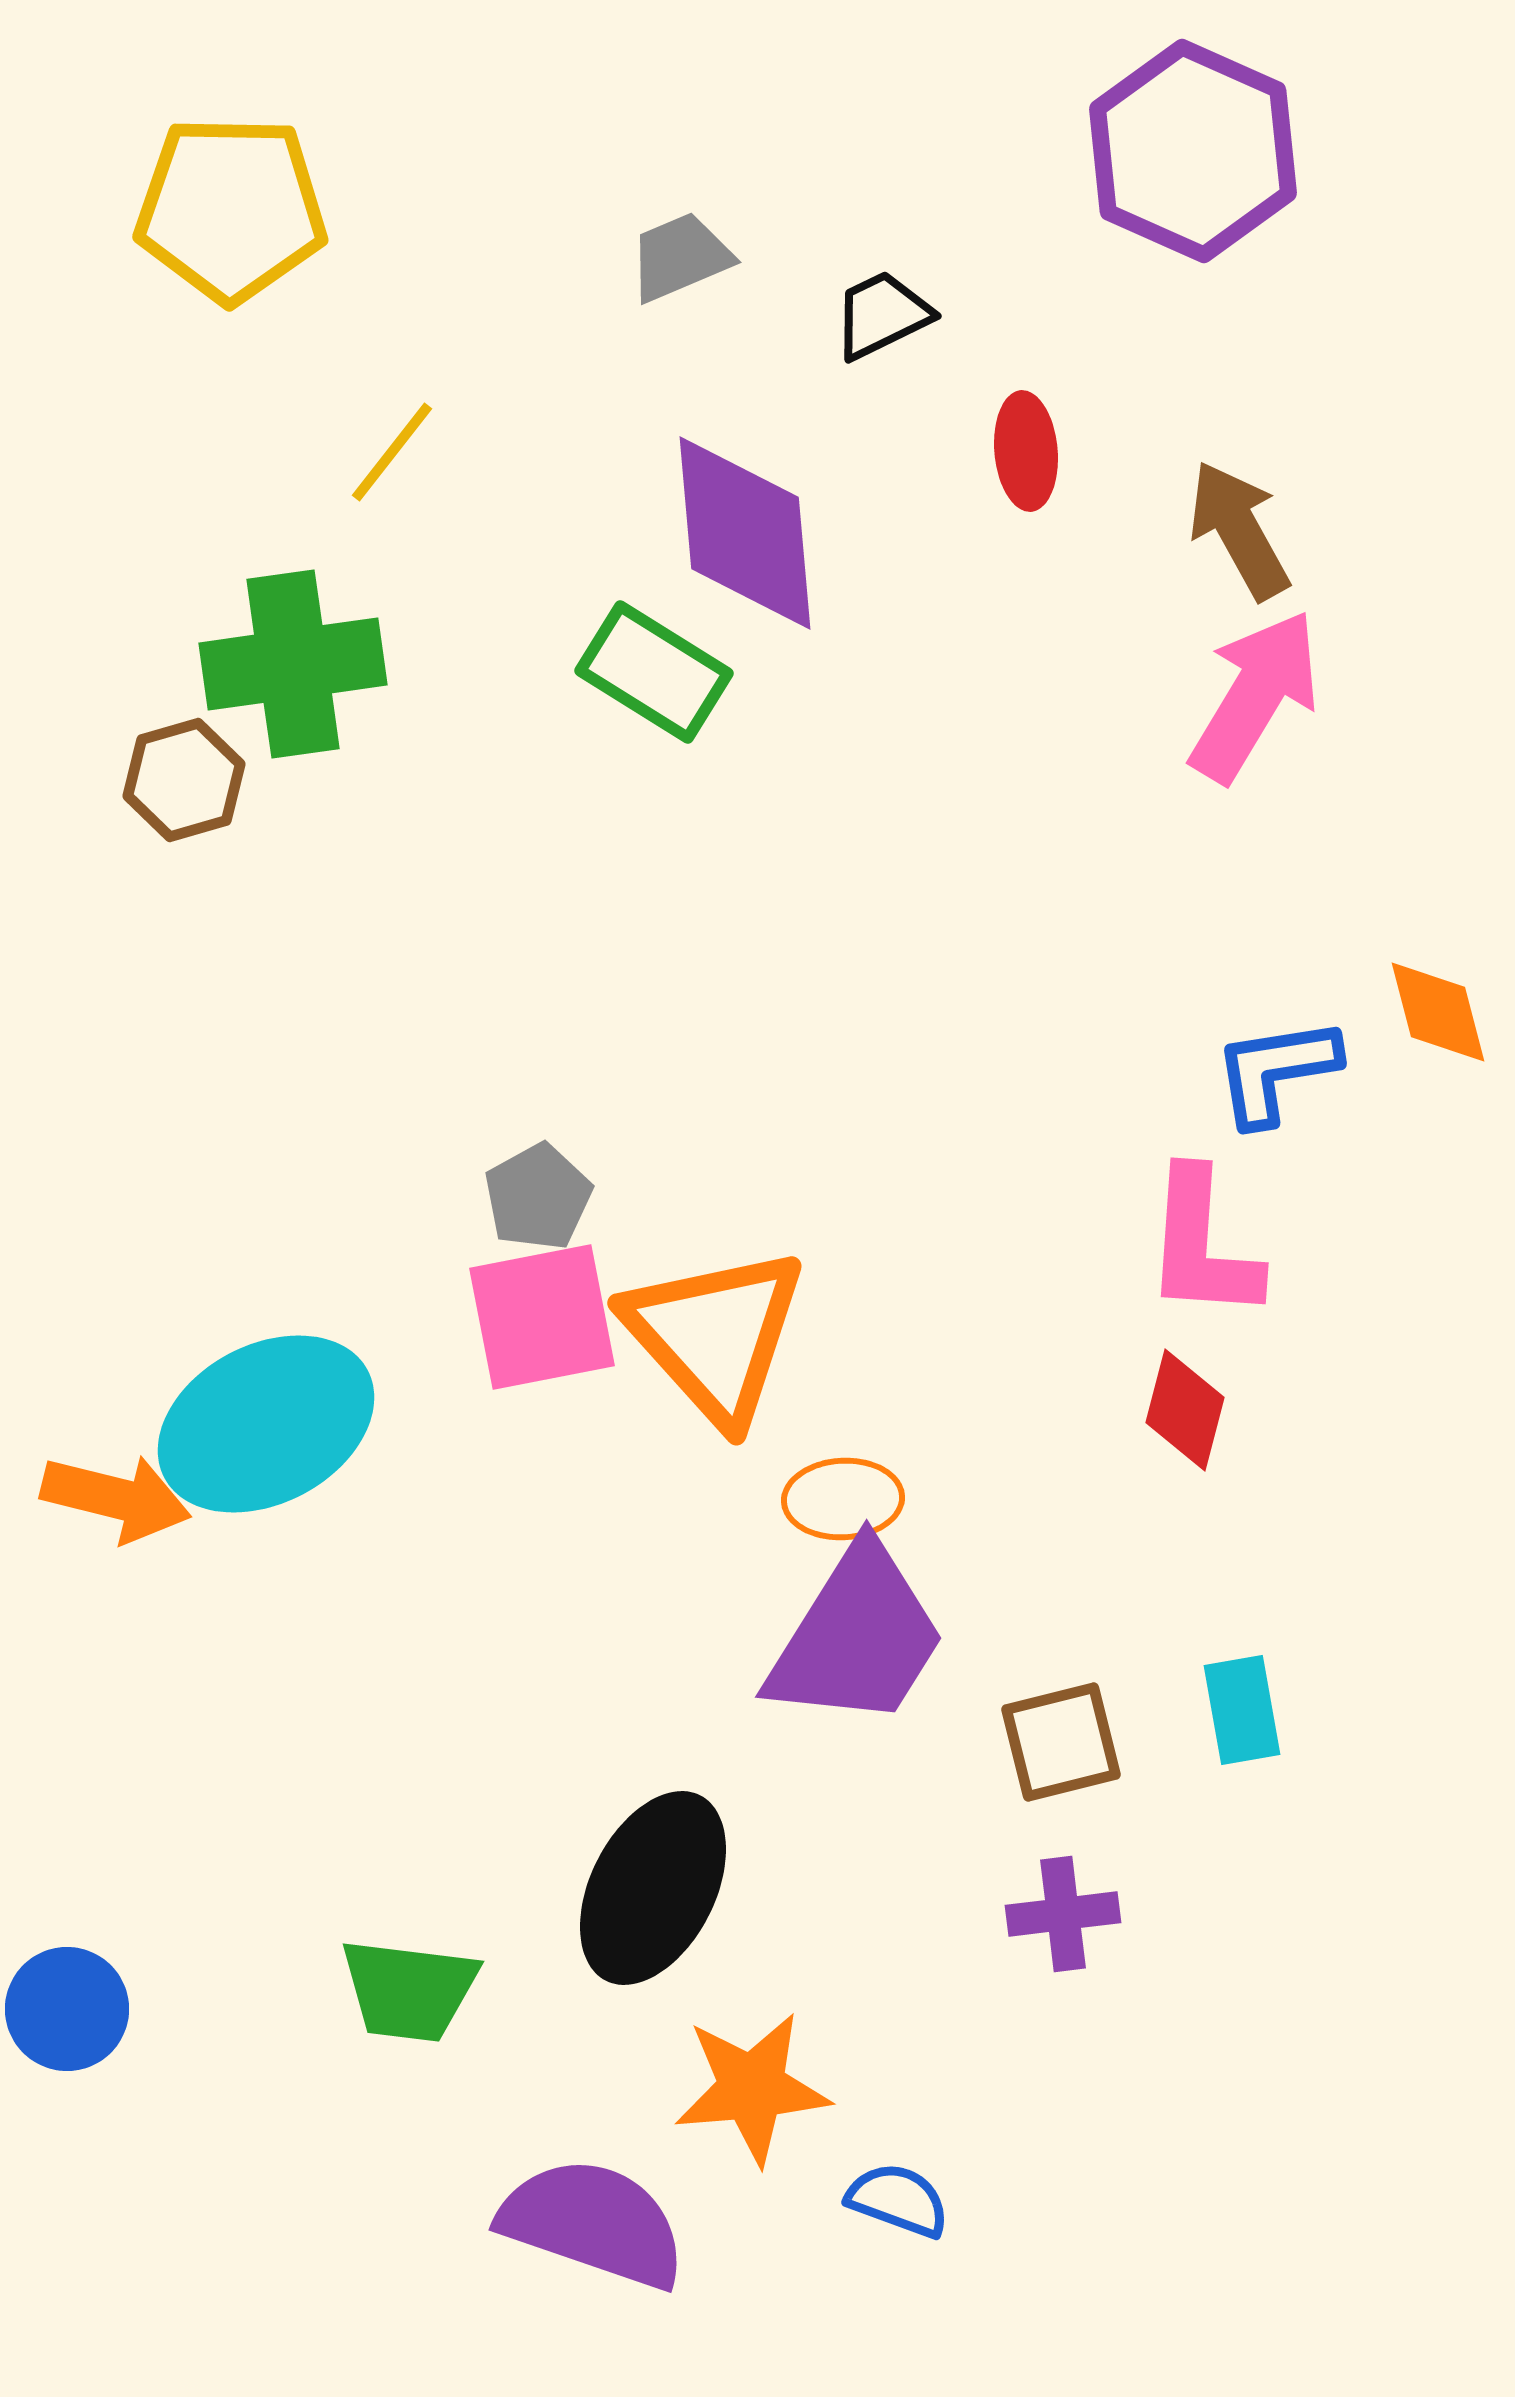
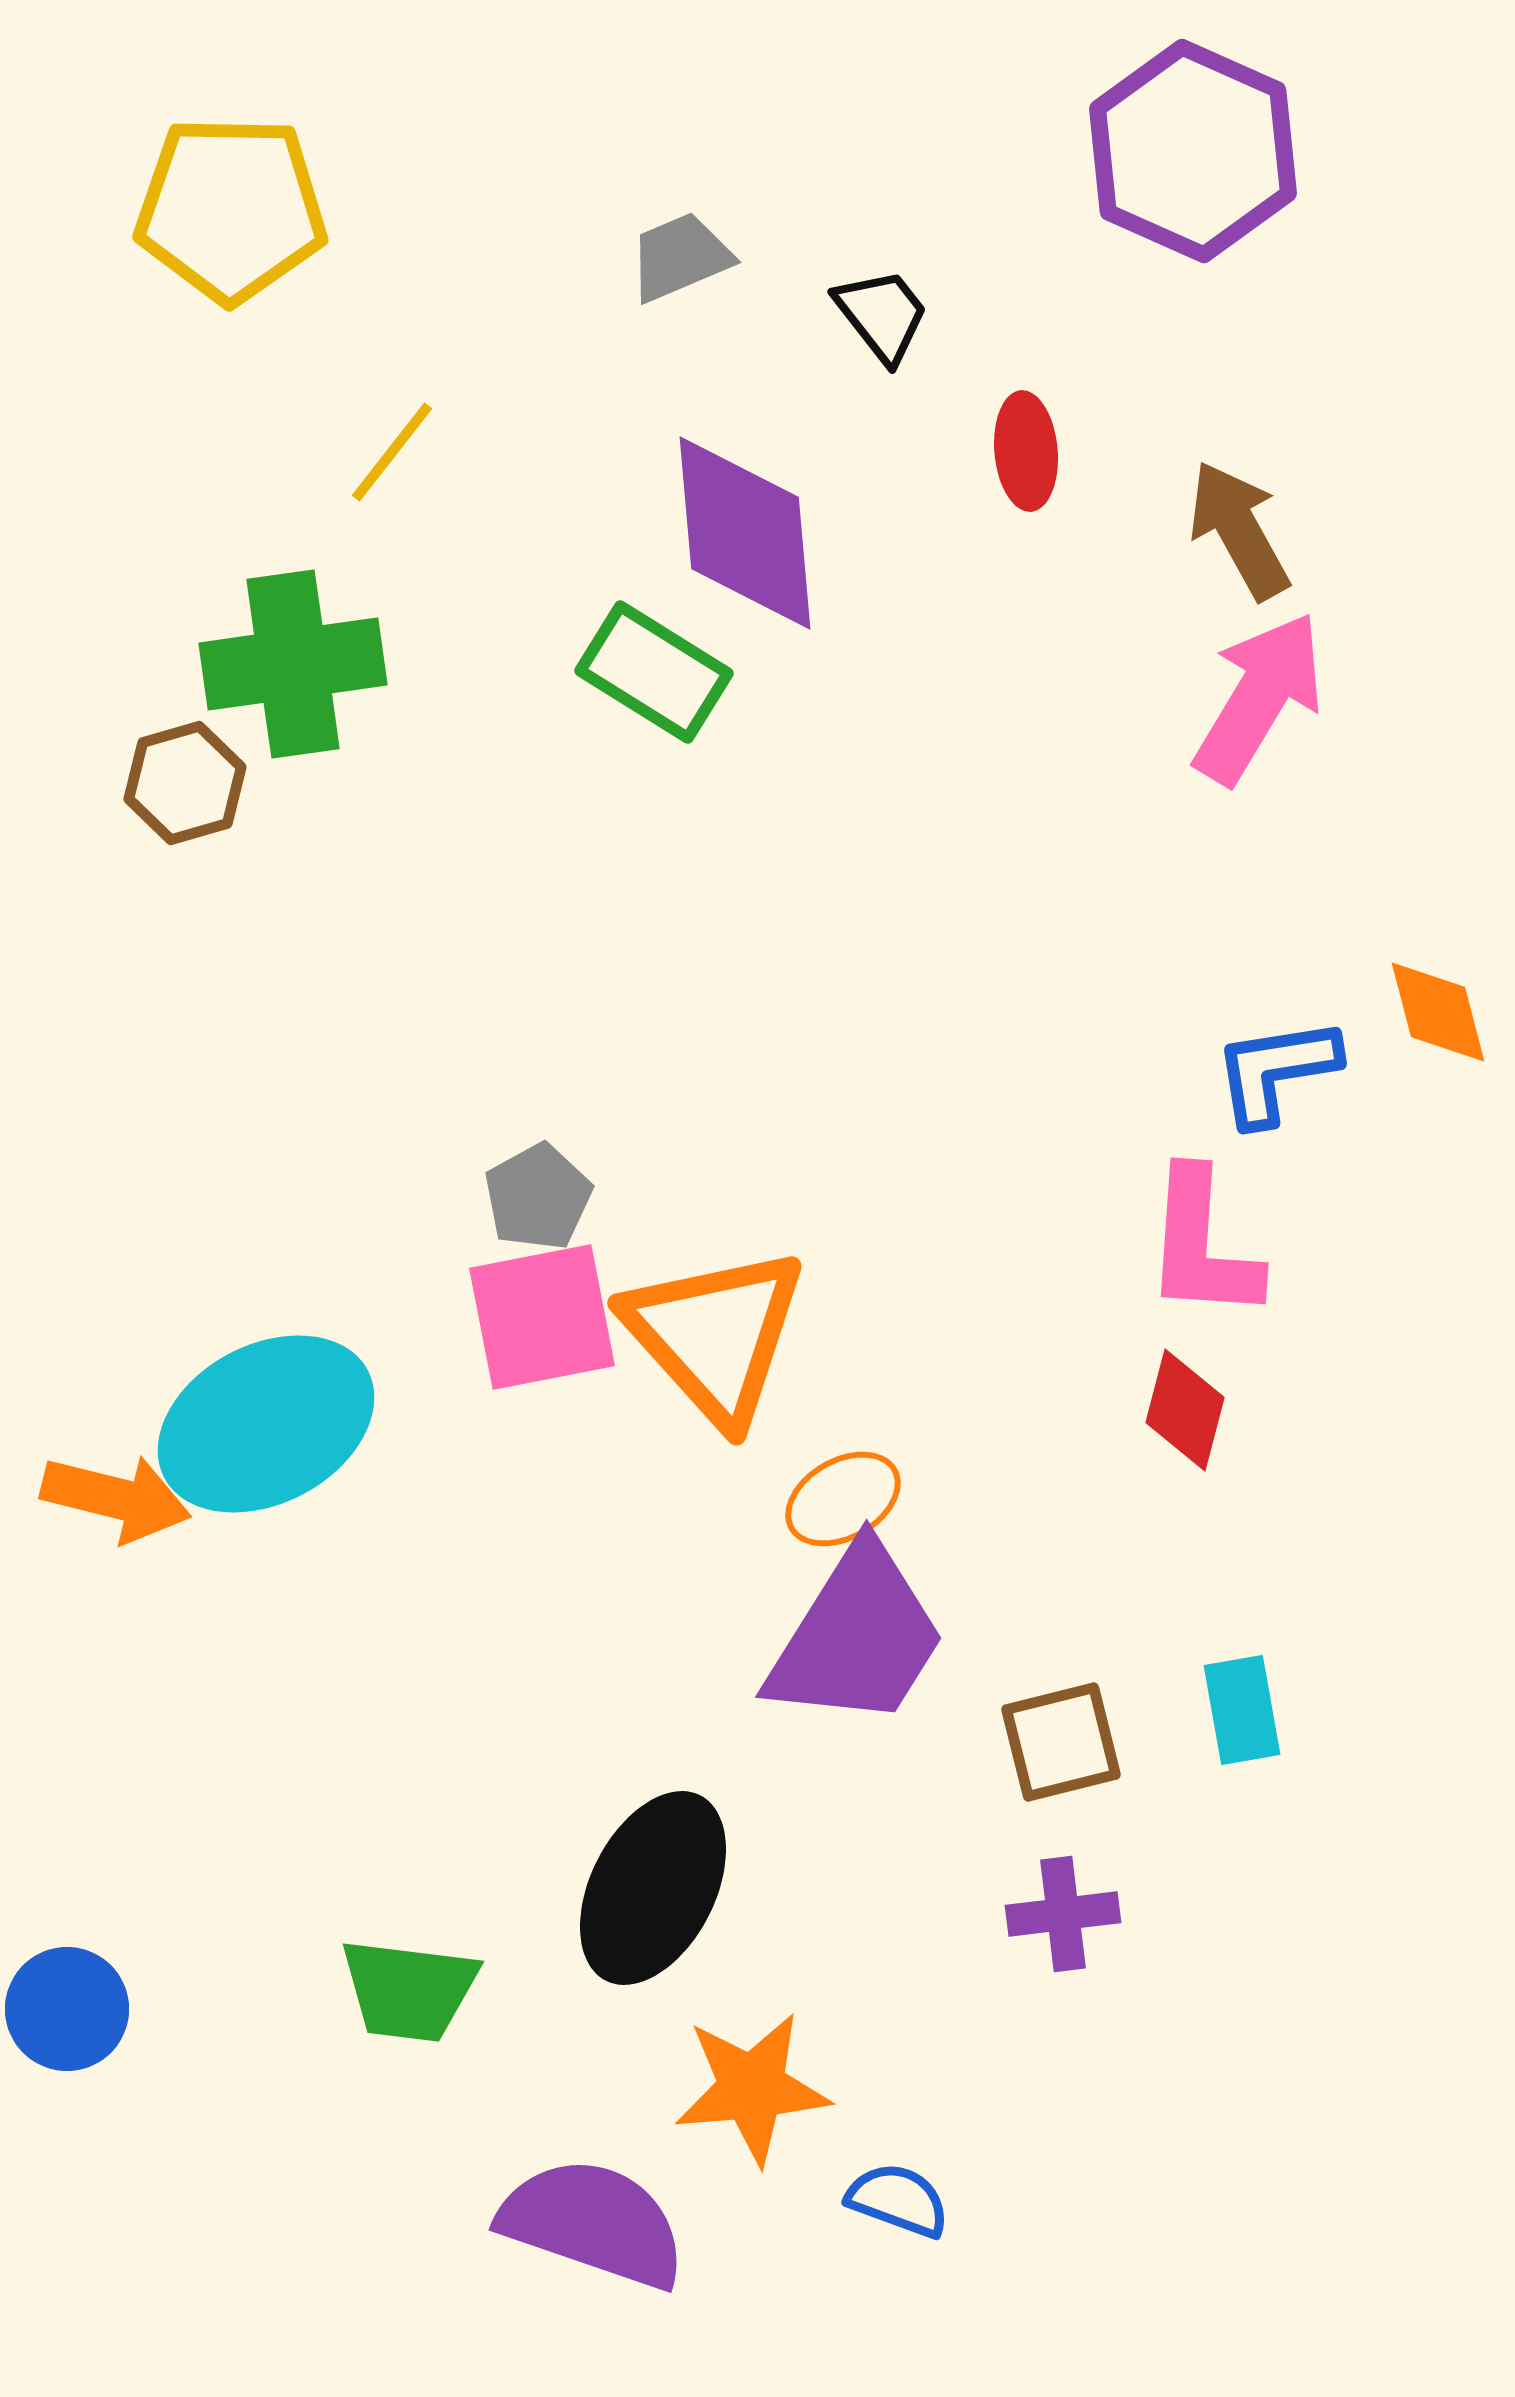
black trapezoid: rotated 78 degrees clockwise
pink arrow: moved 4 px right, 2 px down
brown hexagon: moved 1 px right, 3 px down
orange ellipse: rotated 27 degrees counterclockwise
